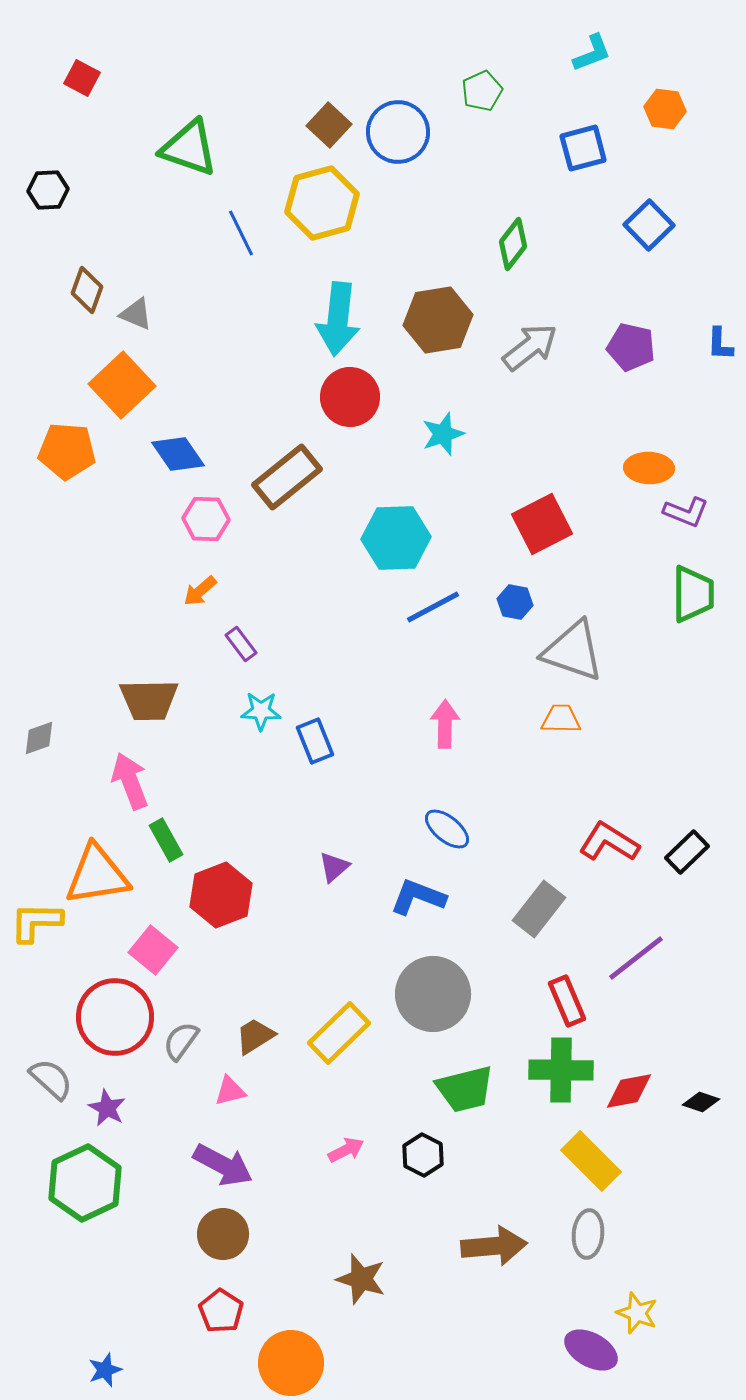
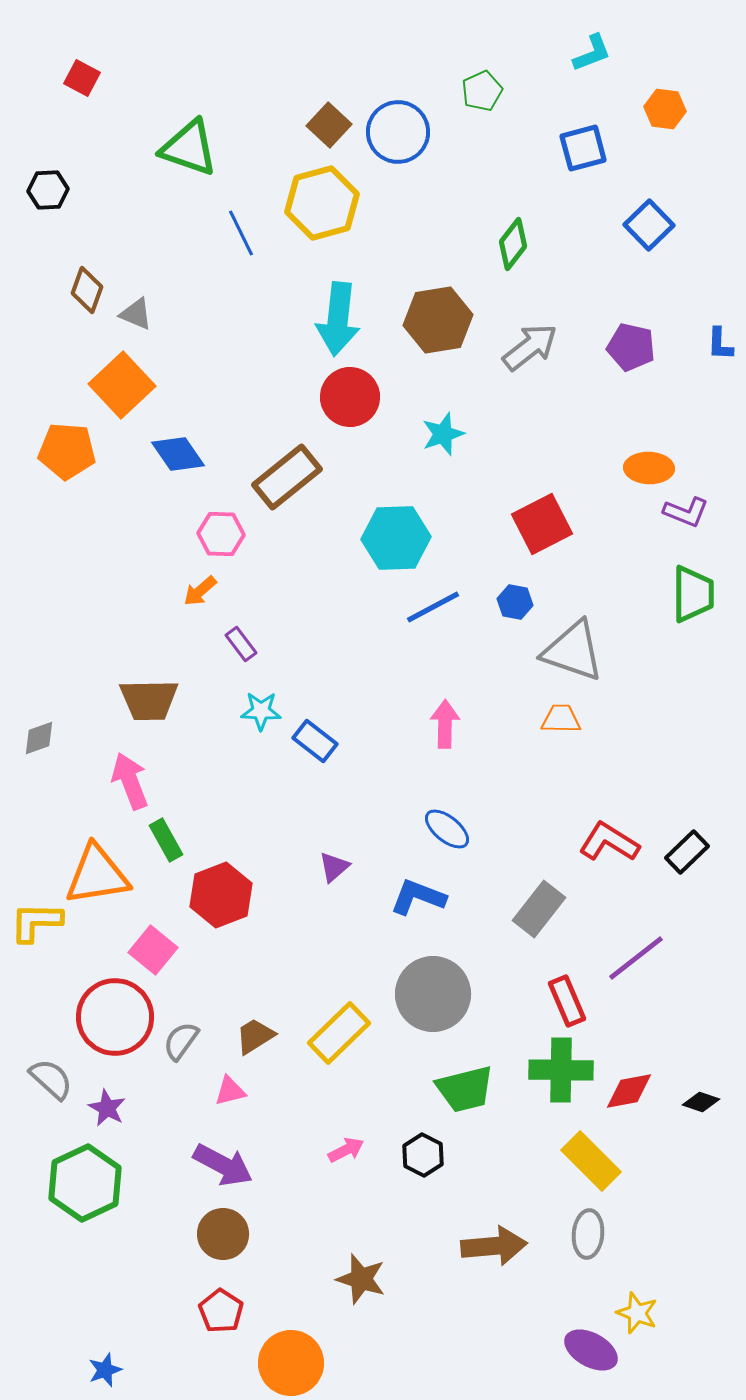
pink hexagon at (206, 519): moved 15 px right, 15 px down
blue rectangle at (315, 741): rotated 30 degrees counterclockwise
